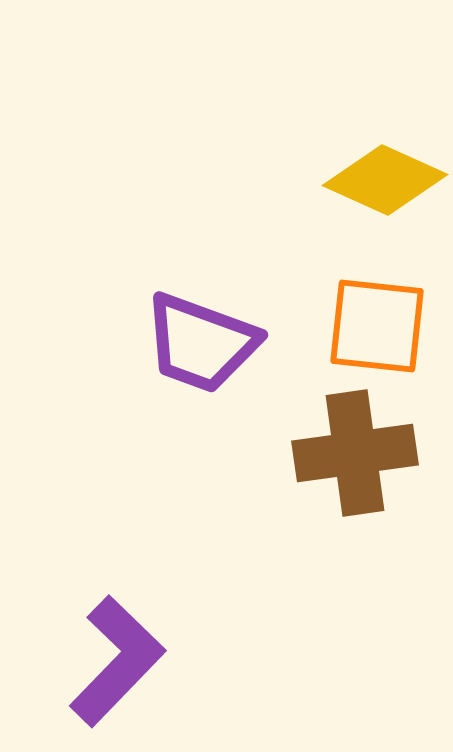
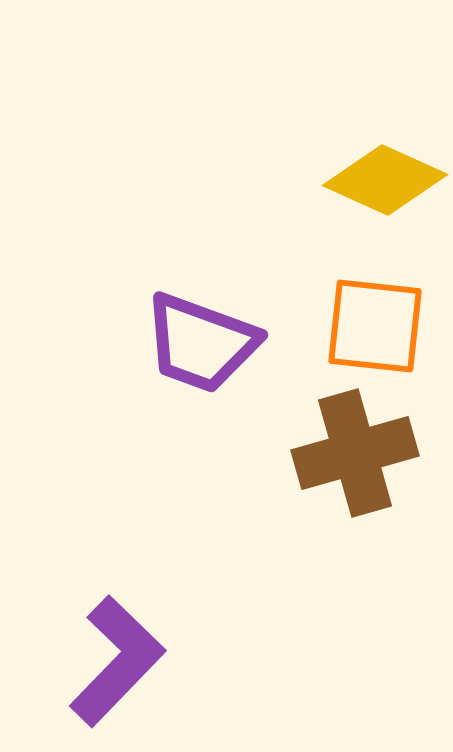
orange square: moved 2 px left
brown cross: rotated 8 degrees counterclockwise
